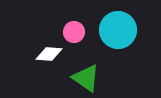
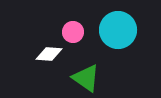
pink circle: moved 1 px left
